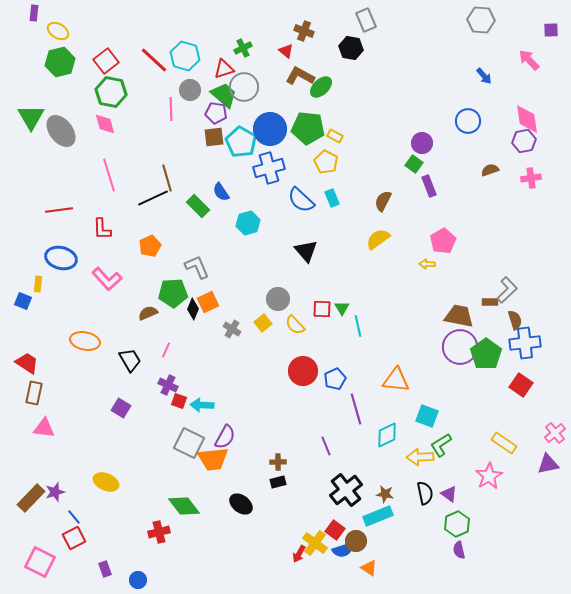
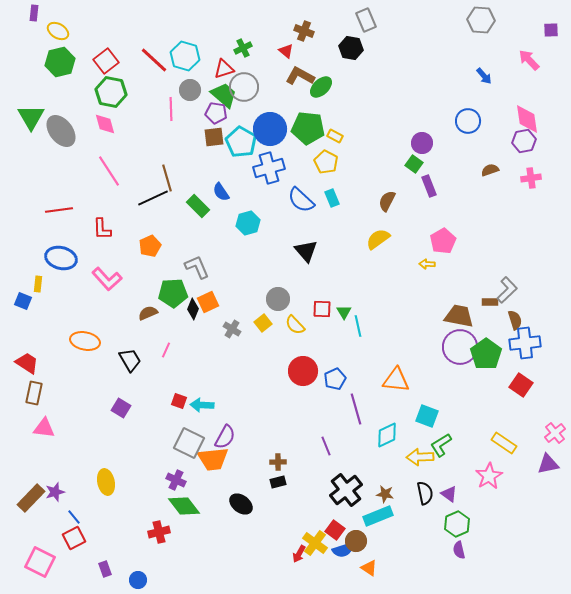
pink line at (109, 175): moved 4 px up; rotated 16 degrees counterclockwise
brown semicircle at (383, 201): moved 4 px right
green triangle at (342, 308): moved 2 px right, 4 px down
purple cross at (168, 385): moved 8 px right, 95 px down
yellow ellipse at (106, 482): rotated 55 degrees clockwise
